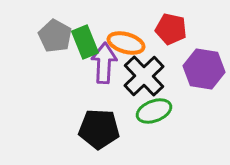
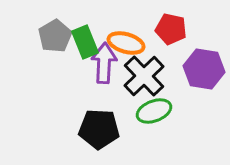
gray pentagon: rotated 12 degrees clockwise
